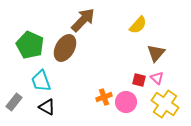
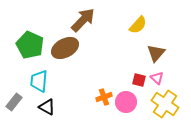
brown ellipse: rotated 32 degrees clockwise
cyan trapezoid: moved 2 px left; rotated 25 degrees clockwise
